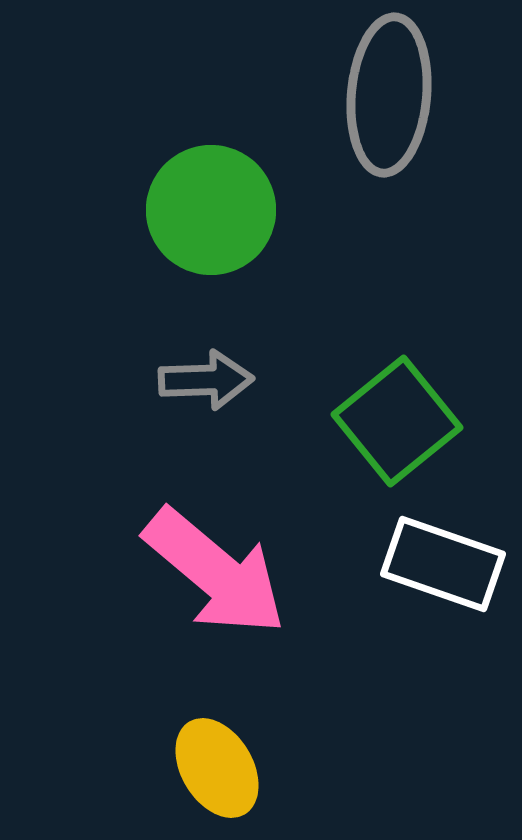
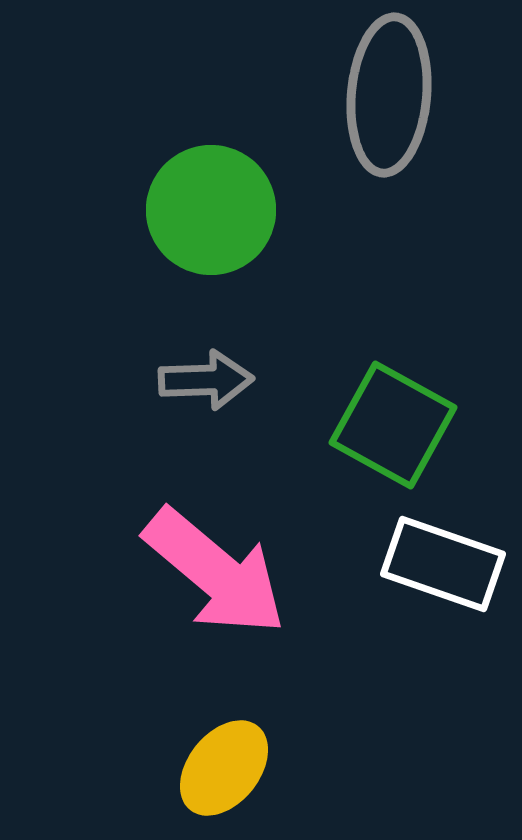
green square: moved 4 px left, 4 px down; rotated 22 degrees counterclockwise
yellow ellipse: moved 7 px right; rotated 70 degrees clockwise
